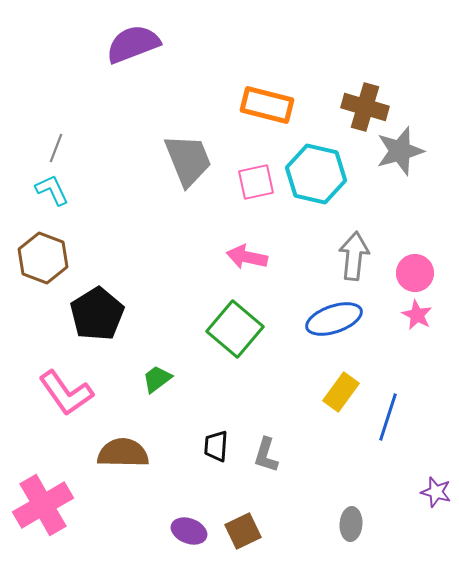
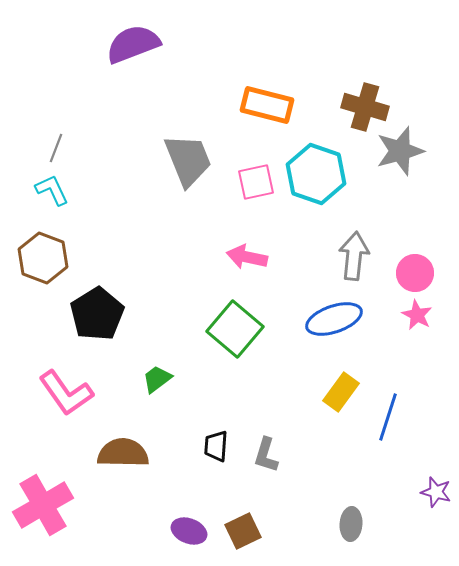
cyan hexagon: rotated 6 degrees clockwise
